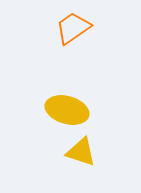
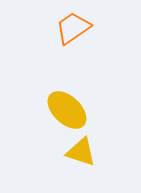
yellow ellipse: rotated 27 degrees clockwise
